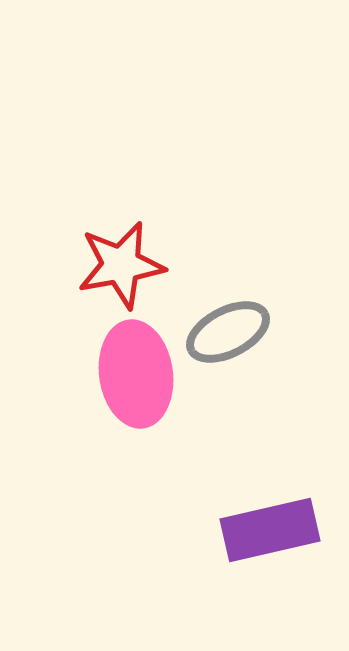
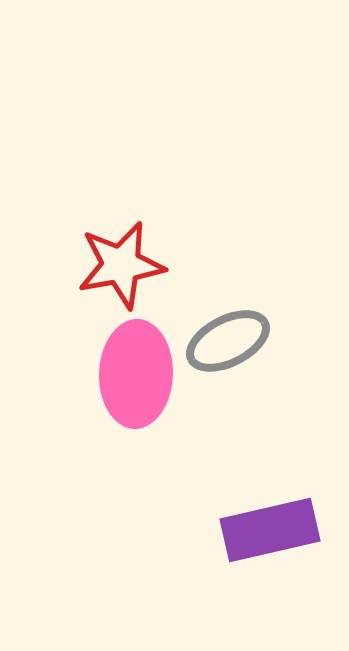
gray ellipse: moved 9 px down
pink ellipse: rotated 10 degrees clockwise
